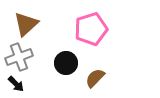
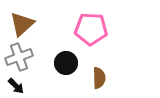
brown triangle: moved 4 px left
pink pentagon: rotated 20 degrees clockwise
brown semicircle: moved 4 px right; rotated 135 degrees clockwise
black arrow: moved 2 px down
